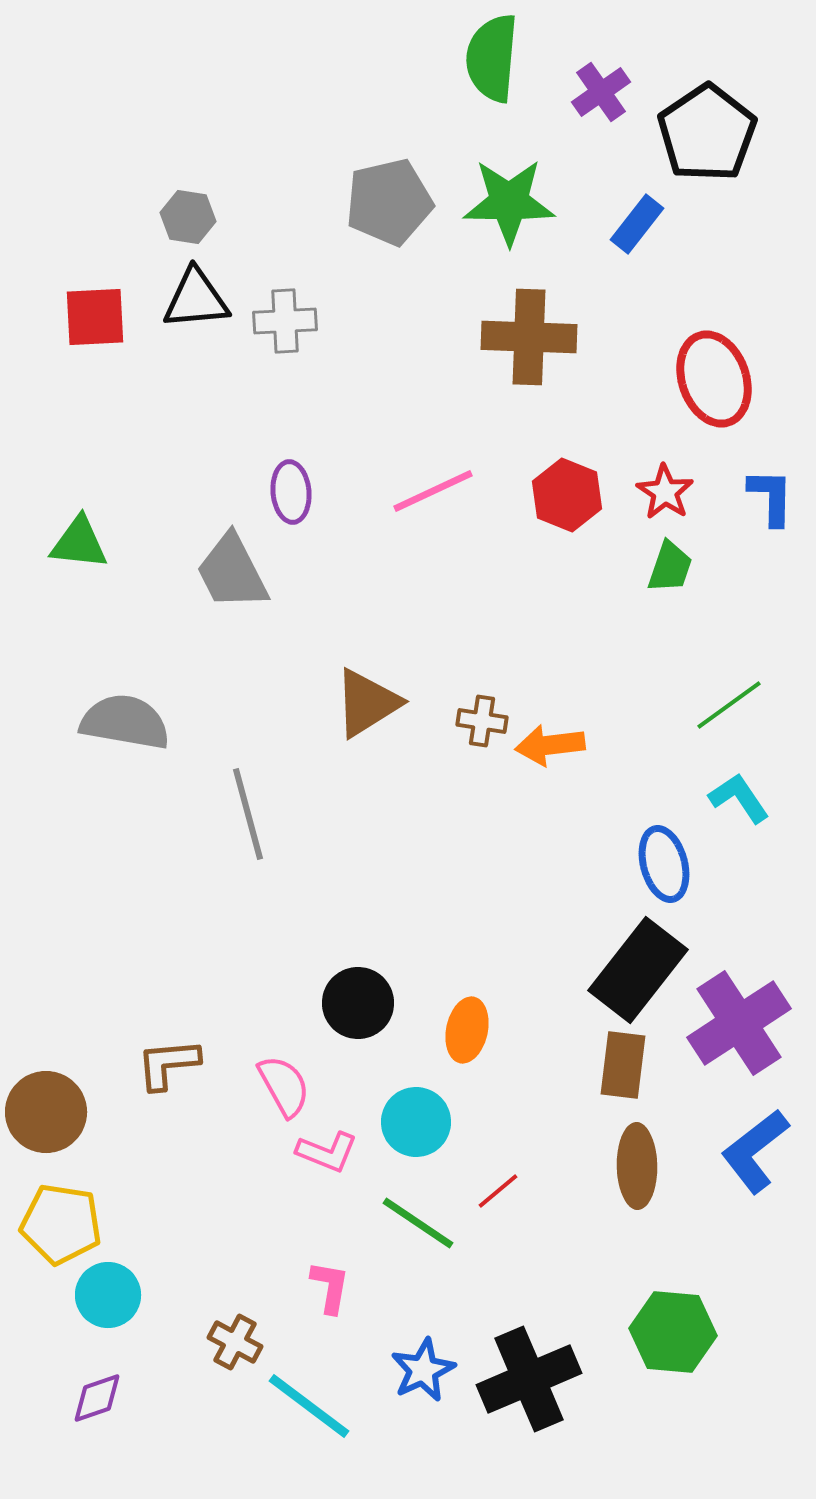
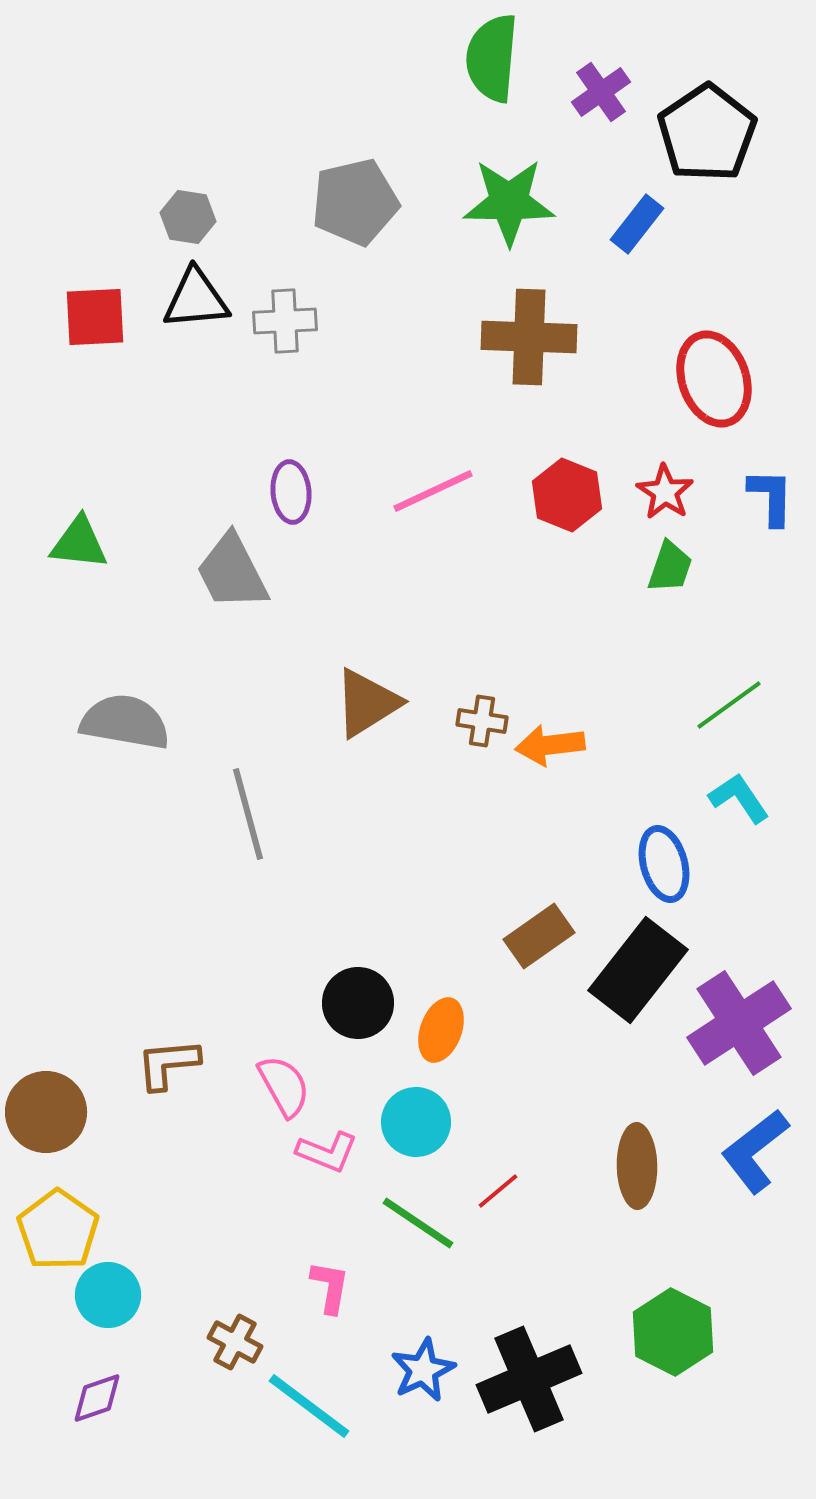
gray pentagon at (389, 202): moved 34 px left
orange ellipse at (467, 1030): moved 26 px left; rotated 8 degrees clockwise
brown rectangle at (623, 1065): moved 84 px left, 129 px up; rotated 48 degrees clockwise
yellow pentagon at (61, 1224): moved 3 px left, 6 px down; rotated 26 degrees clockwise
green hexagon at (673, 1332): rotated 22 degrees clockwise
